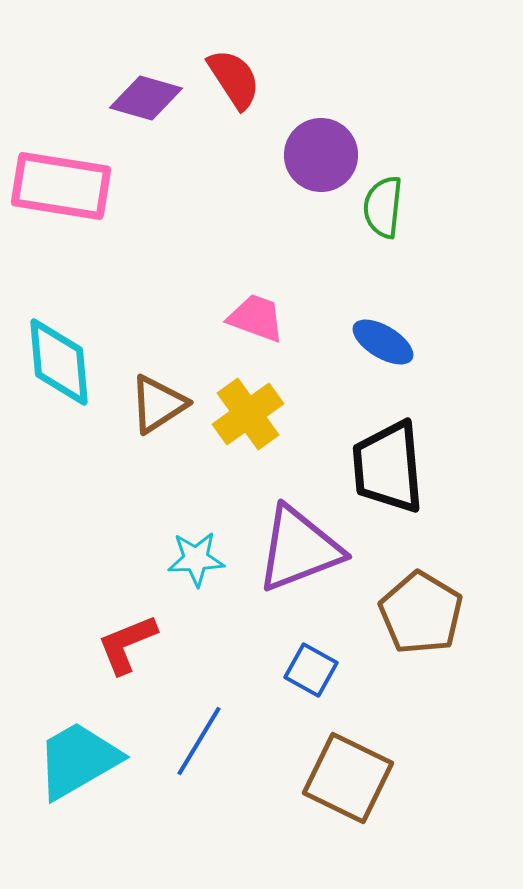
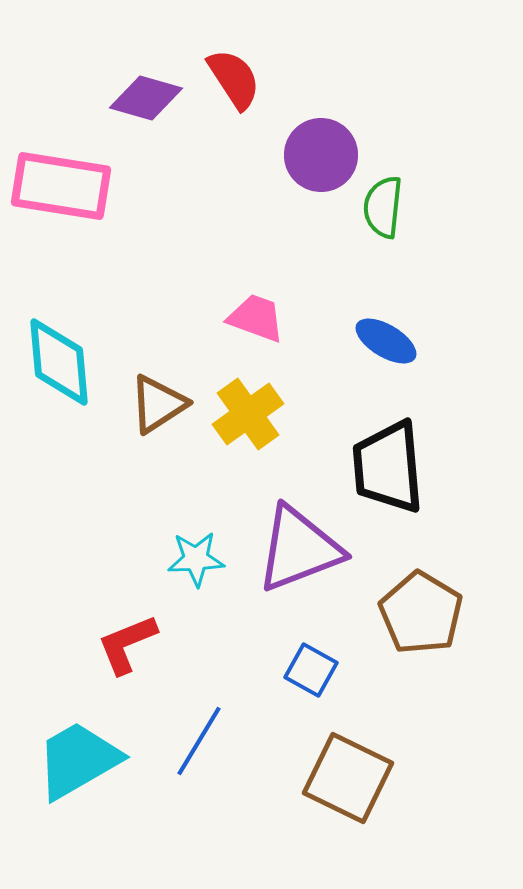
blue ellipse: moved 3 px right, 1 px up
